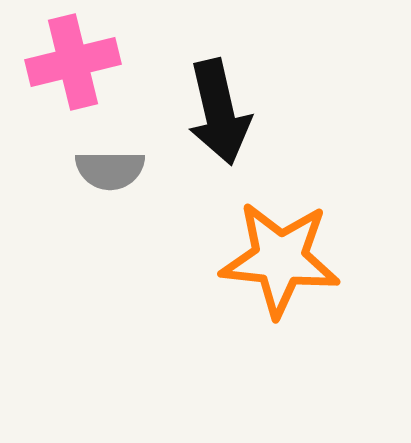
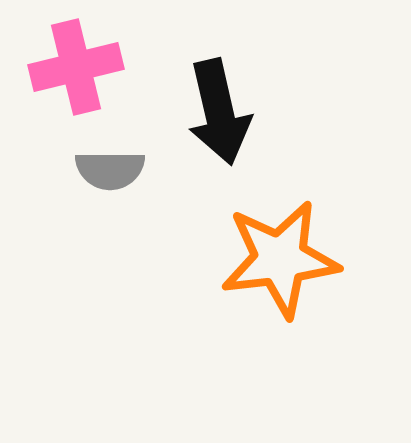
pink cross: moved 3 px right, 5 px down
orange star: rotated 13 degrees counterclockwise
